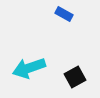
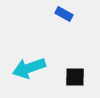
black square: rotated 30 degrees clockwise
